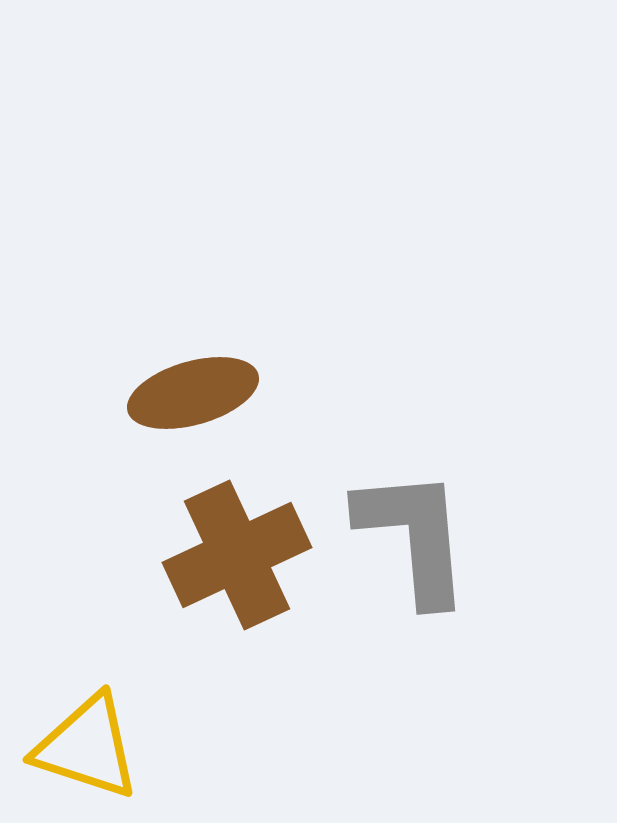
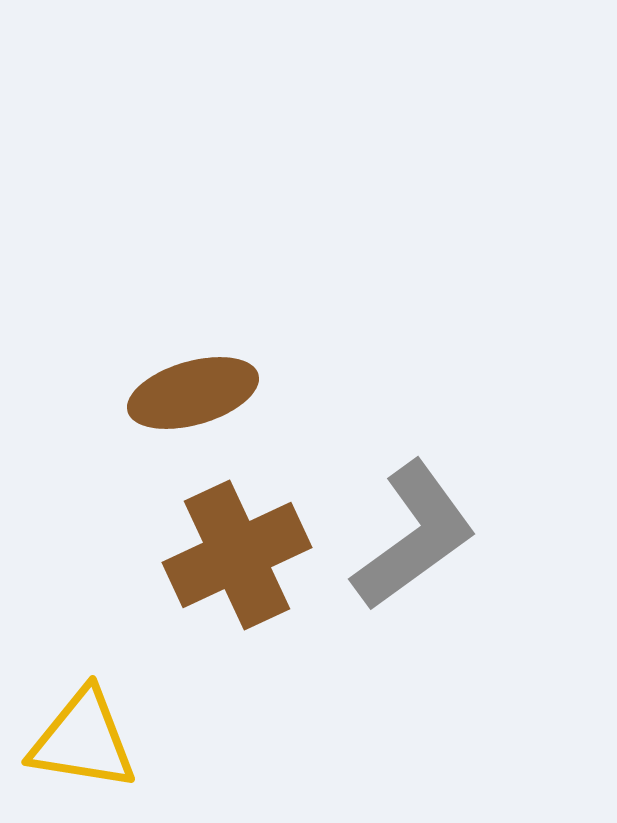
gray L-shape: rotated 59 degrees clockwise
yellow triangle: moved 4 px left, 7 px up; rotated 9 degrees counterclockwise
